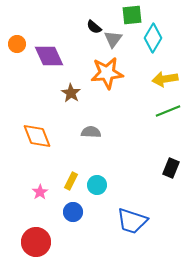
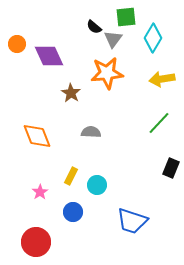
green square: moved 6 px left, 2 px down
yellow arrow: moved 3 px left
green line: moved 9 px left, 12 px down; rotated 25 degrees counterclockwise
yellow rectangle: moved 5 px up
